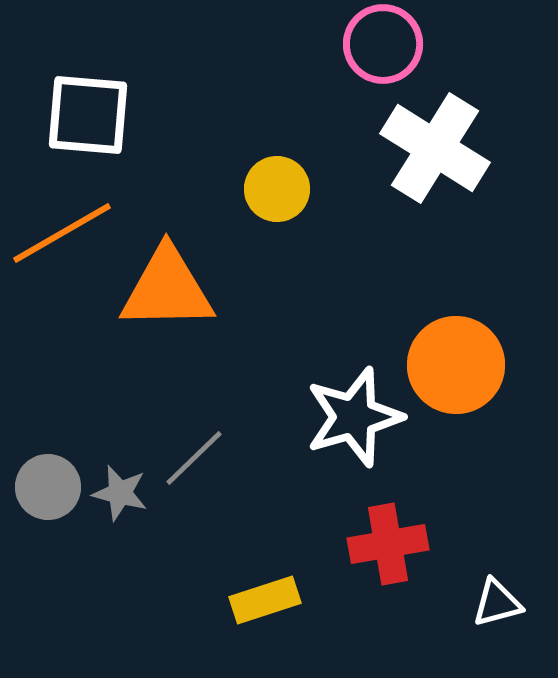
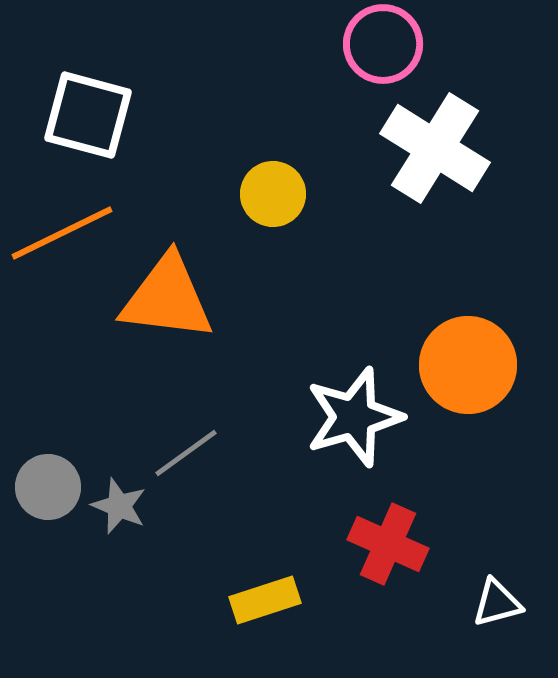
white square: rotated 10 degrees clockwise
yellow circle: moved 4 px left, 5 px down
orange line: rotated 4 degrees clockwise
orange triangle: moved 9 px down; rotated 8 degrees clockwise
orange circle: moved 12 px right
gray line: moved 8 px left, 5 px up; rotated 8 degrees clockwise
gray star: moved 1 px left, 13 px down; rotated 8 degrees clockwise
red cross: rotated 34 degrees clockwise
